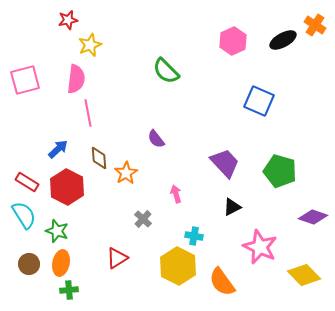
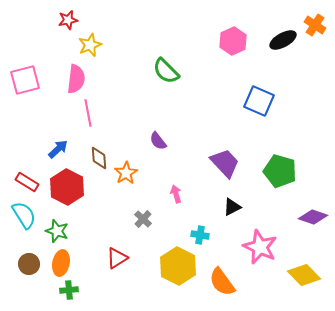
purple semicircle: moved 2 px right, 2 px down
cyan cross: moved 6 px right, 1 px up
